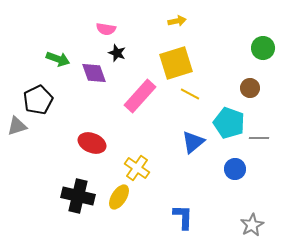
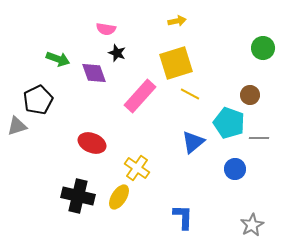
brown circle: moved 7 px down
